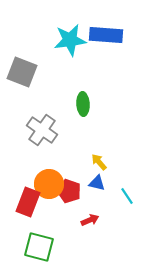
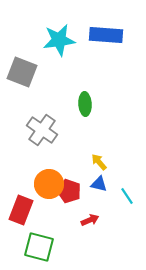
cyan star: moved 11 px left
green ellipse: moved 2 px right
blue triangle: moved 2 px right, 1 px down
red rectangle: moved 7 px left, 8 px down
